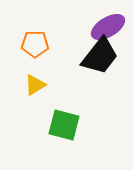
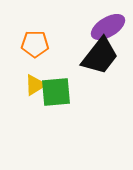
green square: moved 8 px left, 33 px up; rotated 20 degrees counterclockwise
